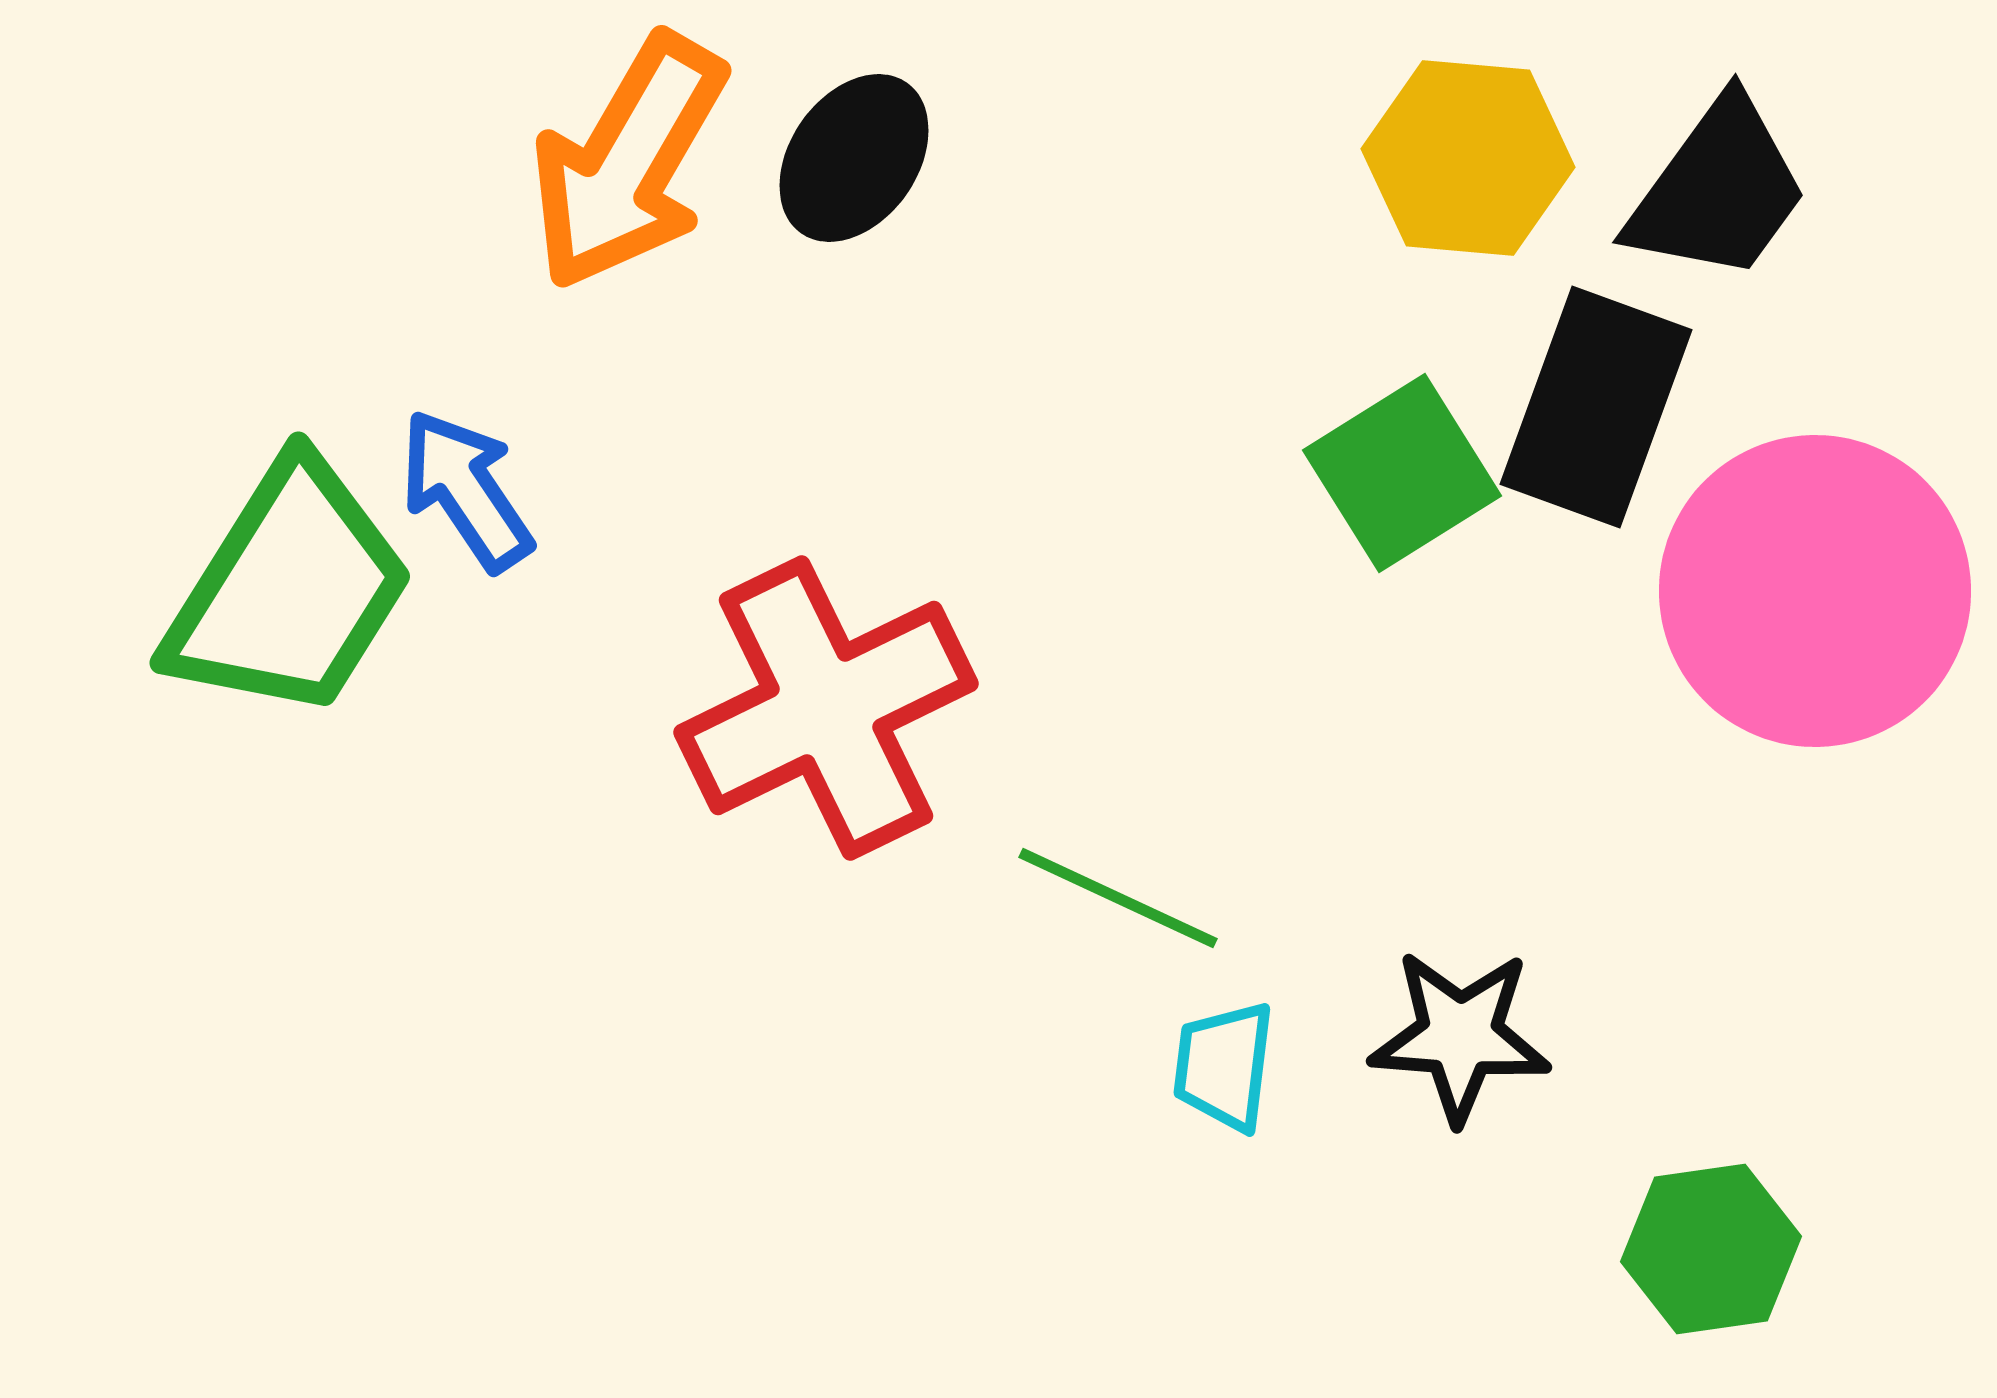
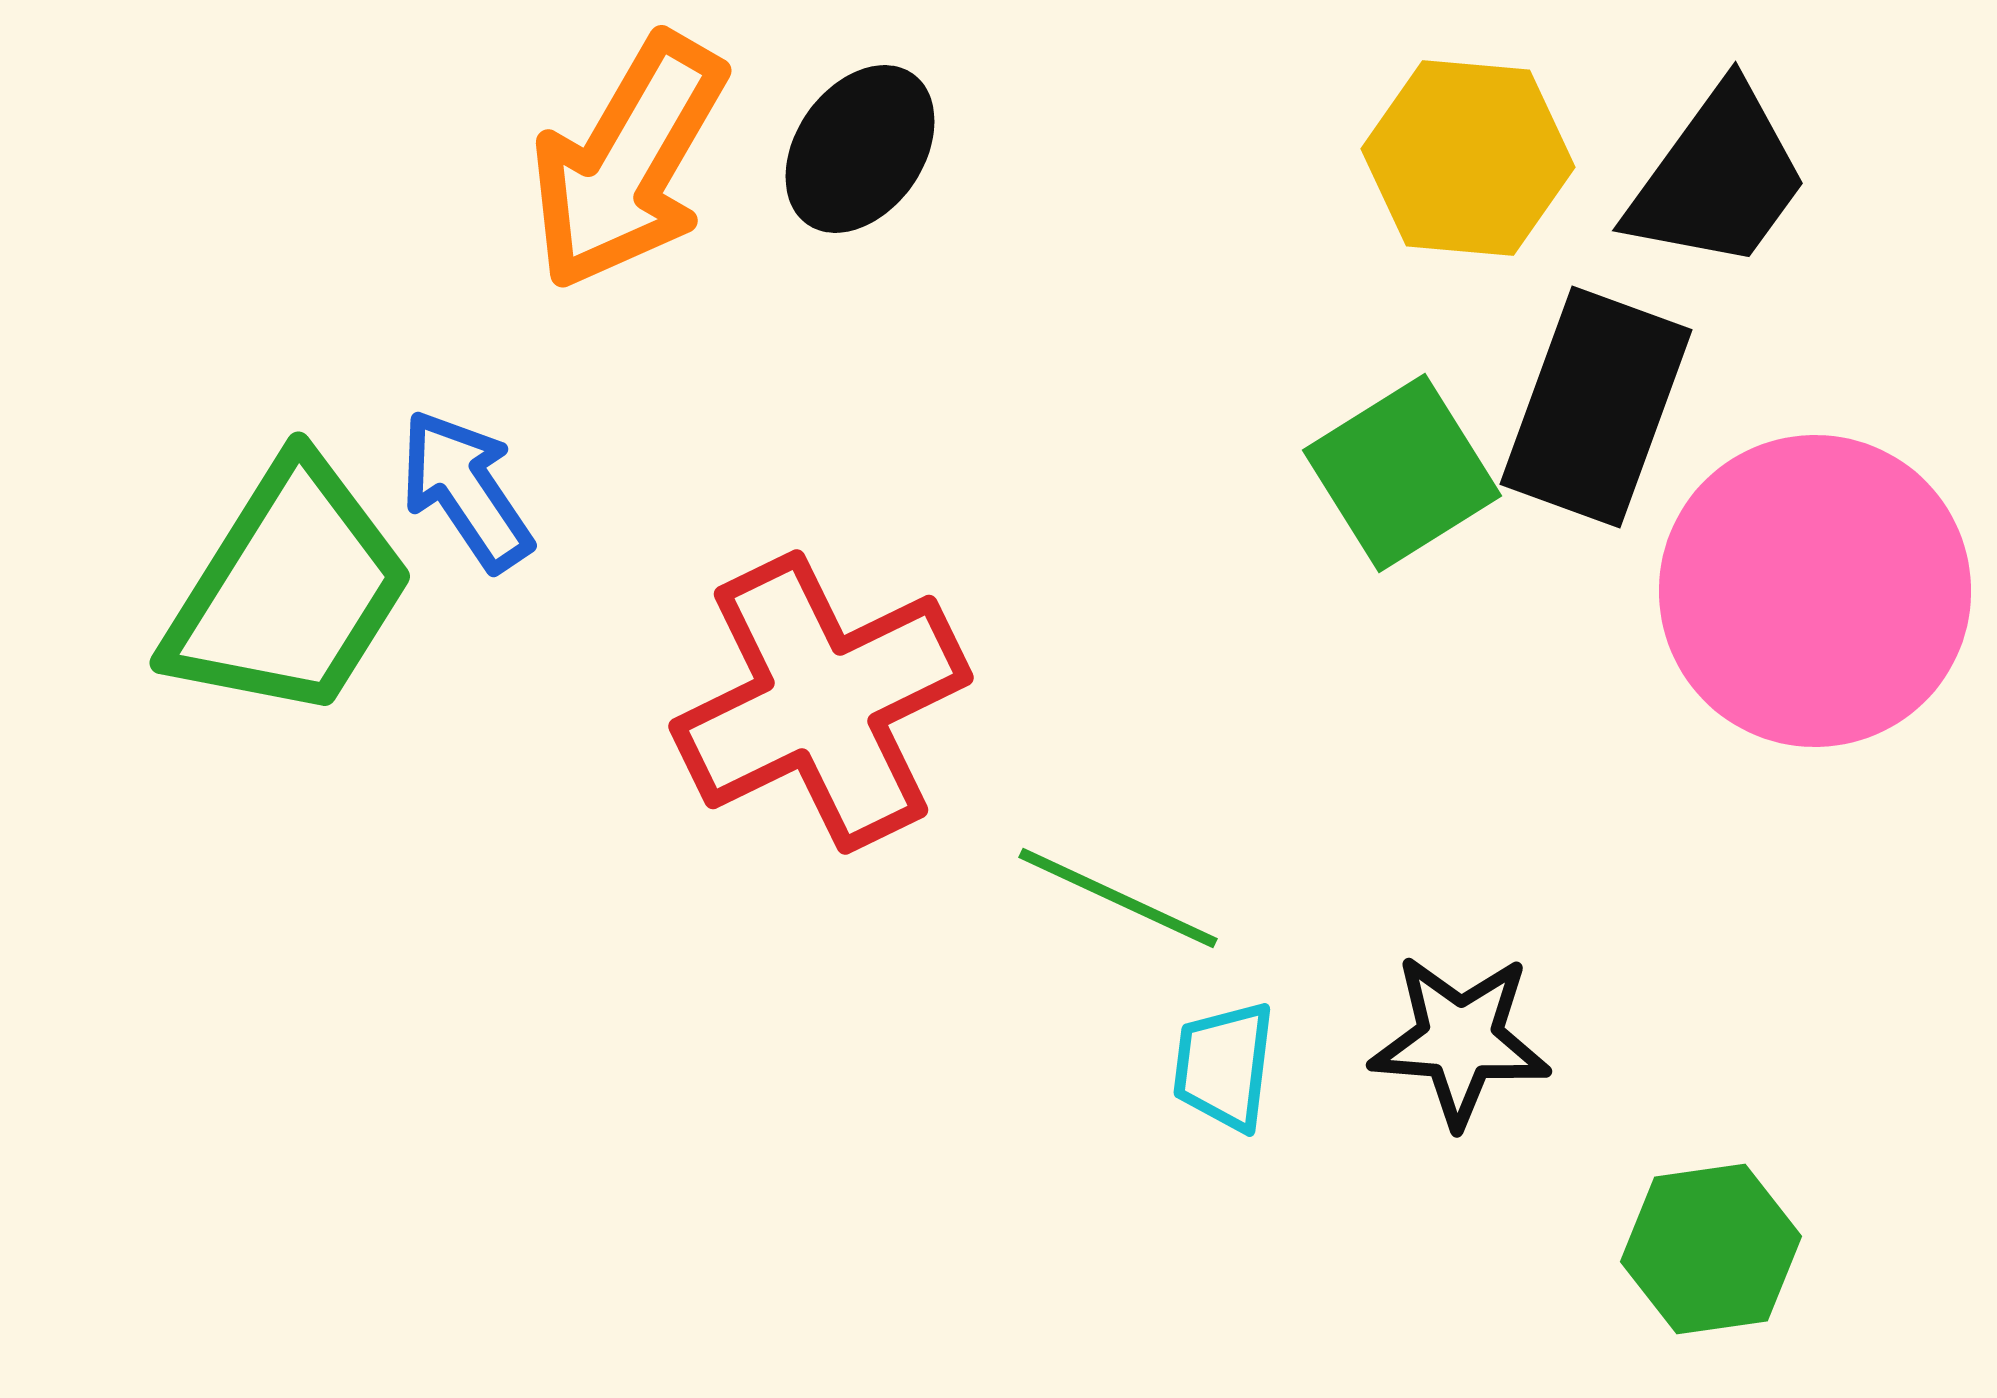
black ellipse: moved 6 px right, 9 px up
black trapezoid: moved 12 px up
red cross: moved 5 px left, 6 px up
black star: moved 4 px down
